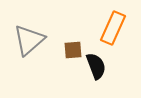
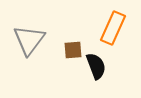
gray triangle: rotated 12 degrees counterclockwise
